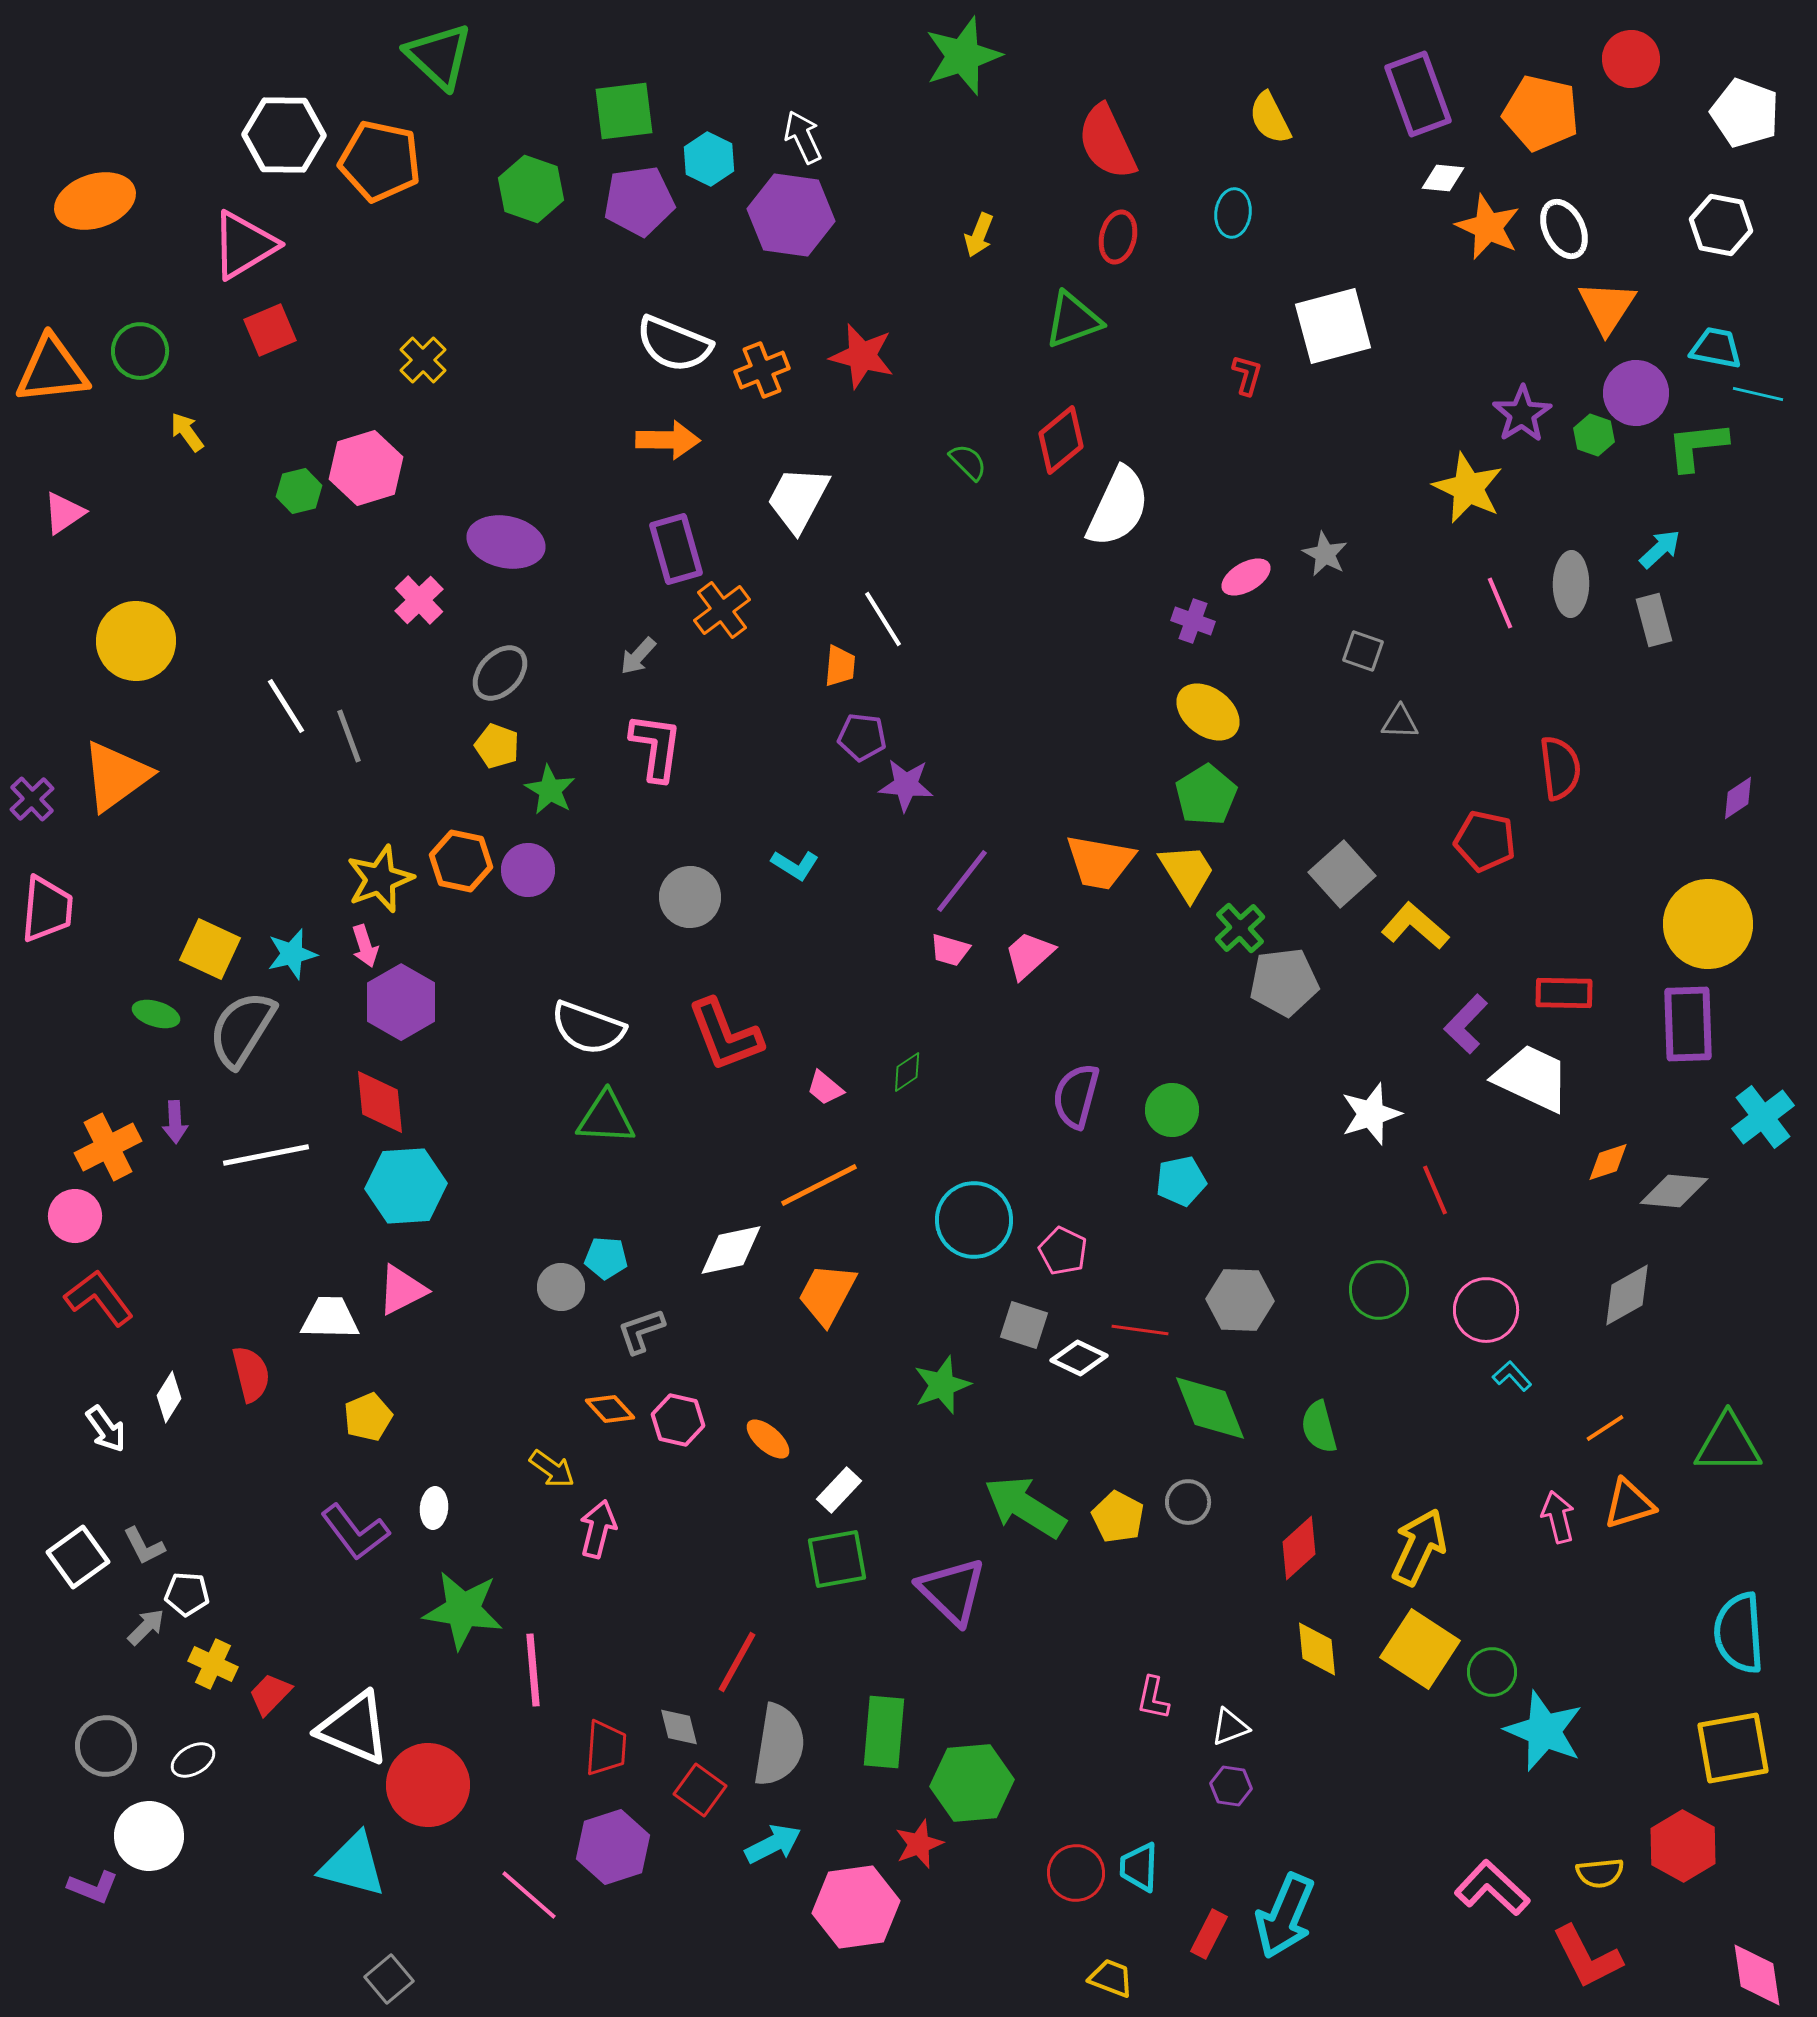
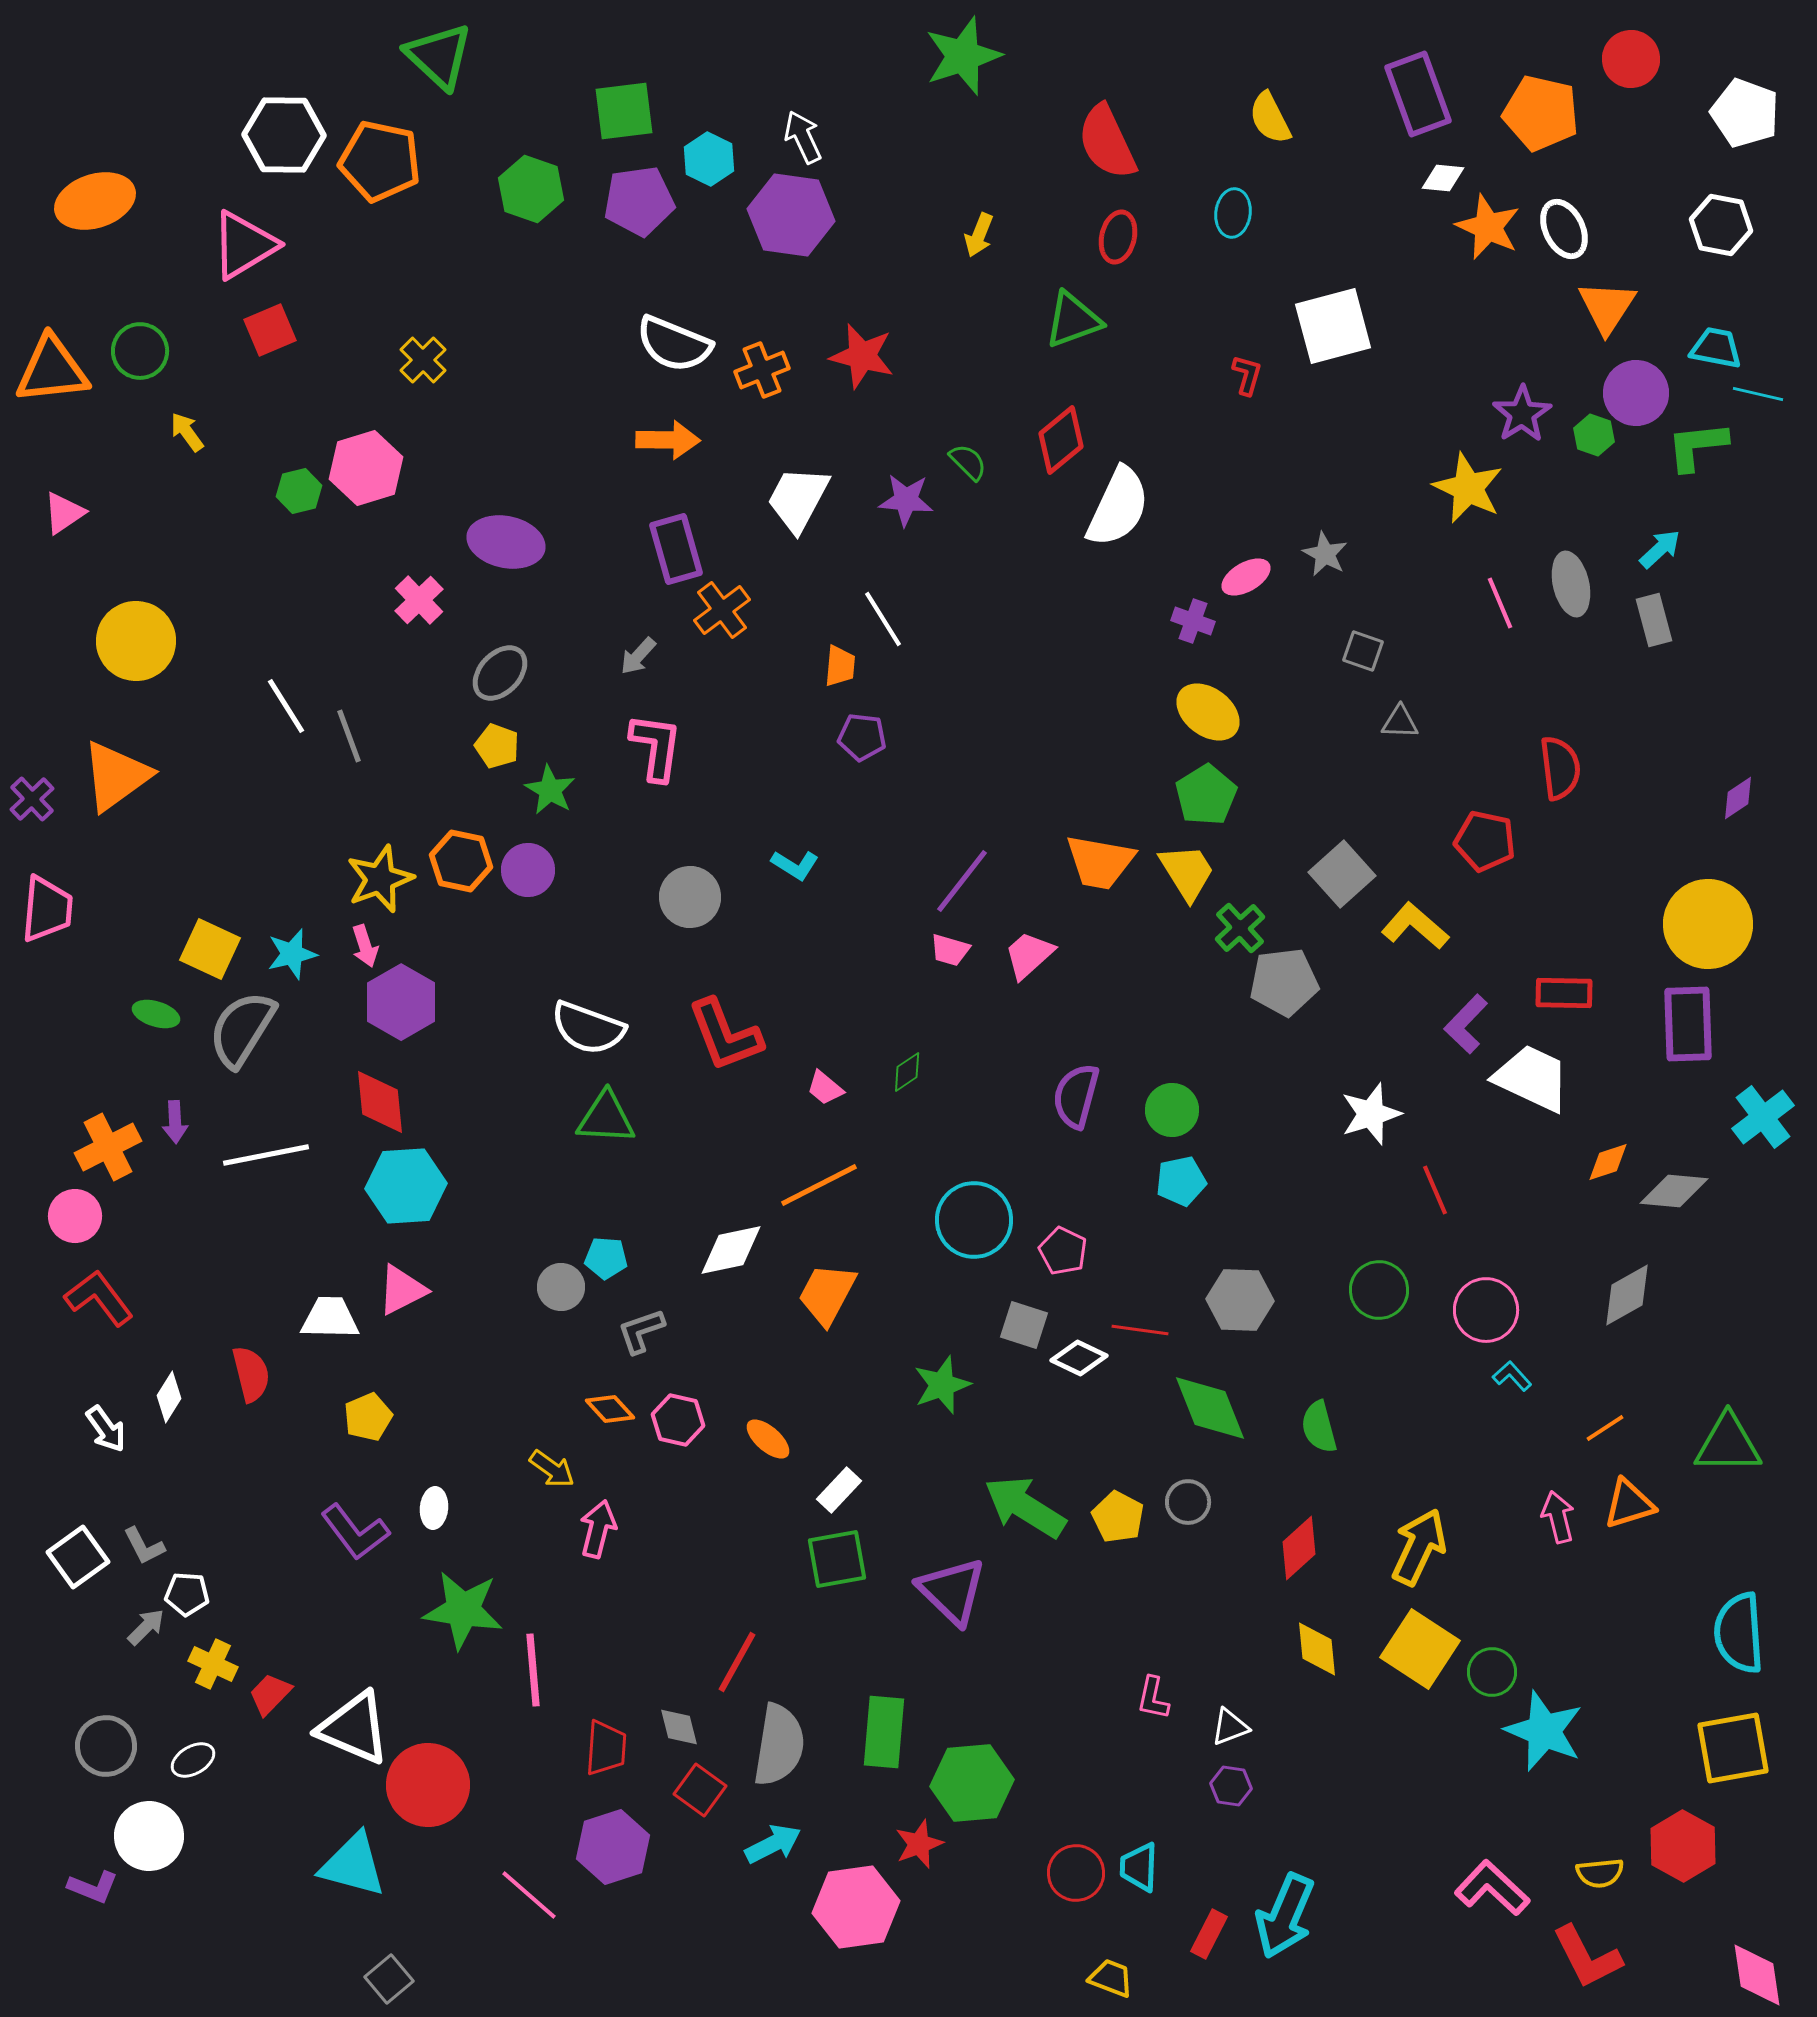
gray ellipse at (1571, 584): rotated 14 degrees counterclockwise
purple star at (906, 785): moved 285 px up
